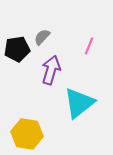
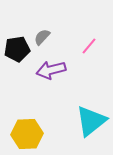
pink line: rotated 18 degrees clockwise
purple arrow: rotated 120 degrees counterclockwise
cyan triangle: moved 12 px right, 18 px down
yellow hexagon: rotated 12 degrees counterclockwise
